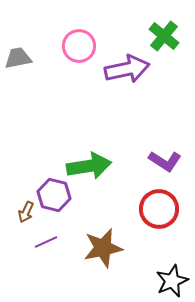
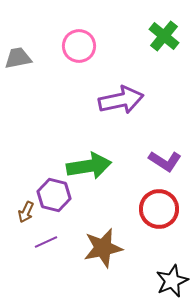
purple arrow: moved 6 px left, 31 px down
